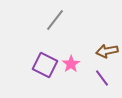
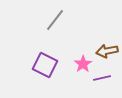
pink star: moved 12 px right
purple line: rotated 66 degrees counterclockwise
